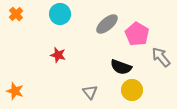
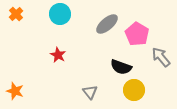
red star: rotated 14 degrees clockwise
yellow circle: moved 2 px right
